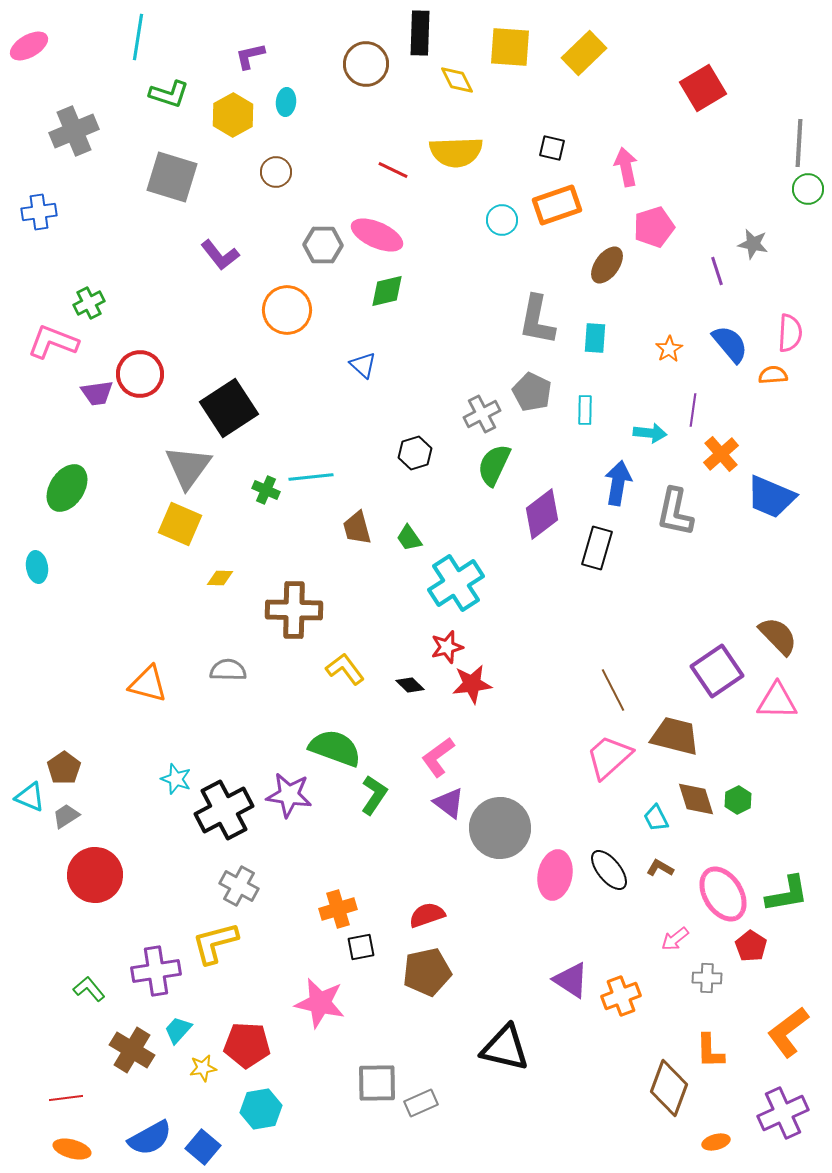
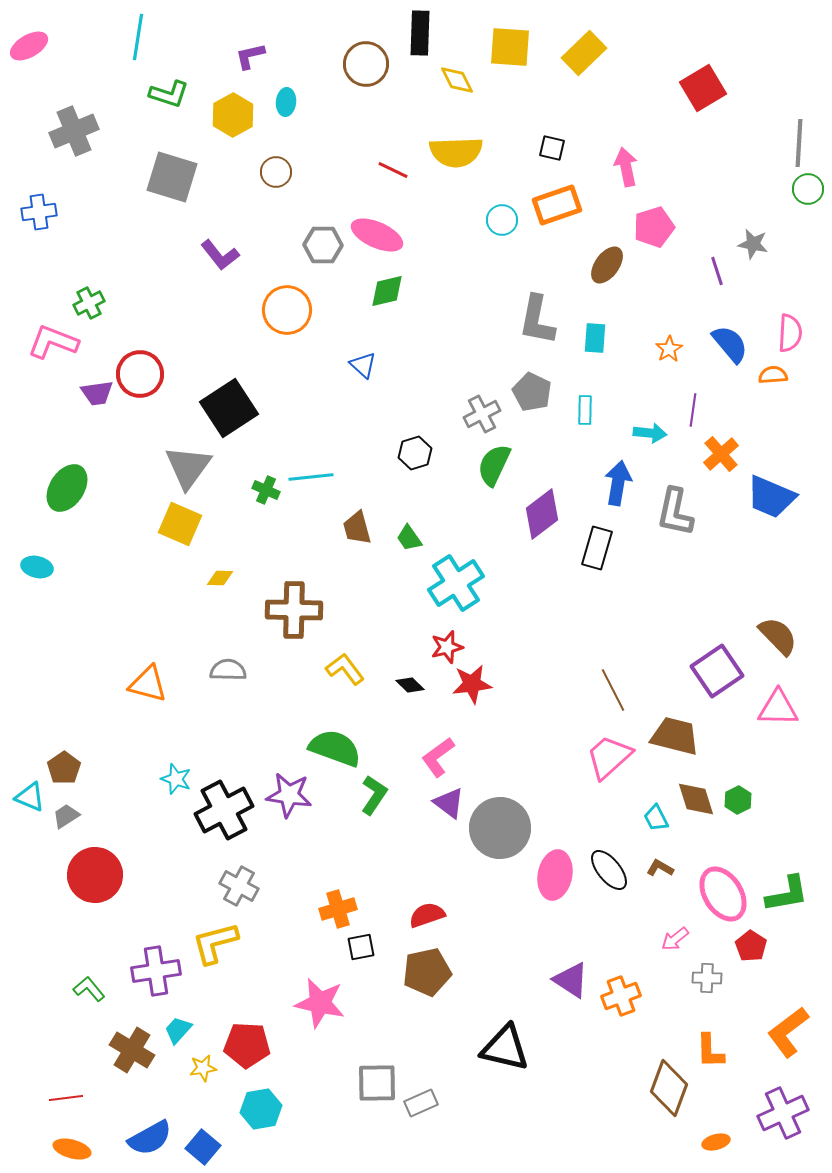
cyan ellipse at (37, 567): rotated 68 degrees counterclockwise
pink triangle at (777, 701): moved 1 px right, 7 px down
